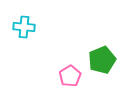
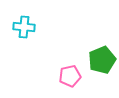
pink pentagon: rotated 20 degrees clockwise
